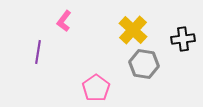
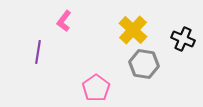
black cross: rotated 30 degrees clockwise
